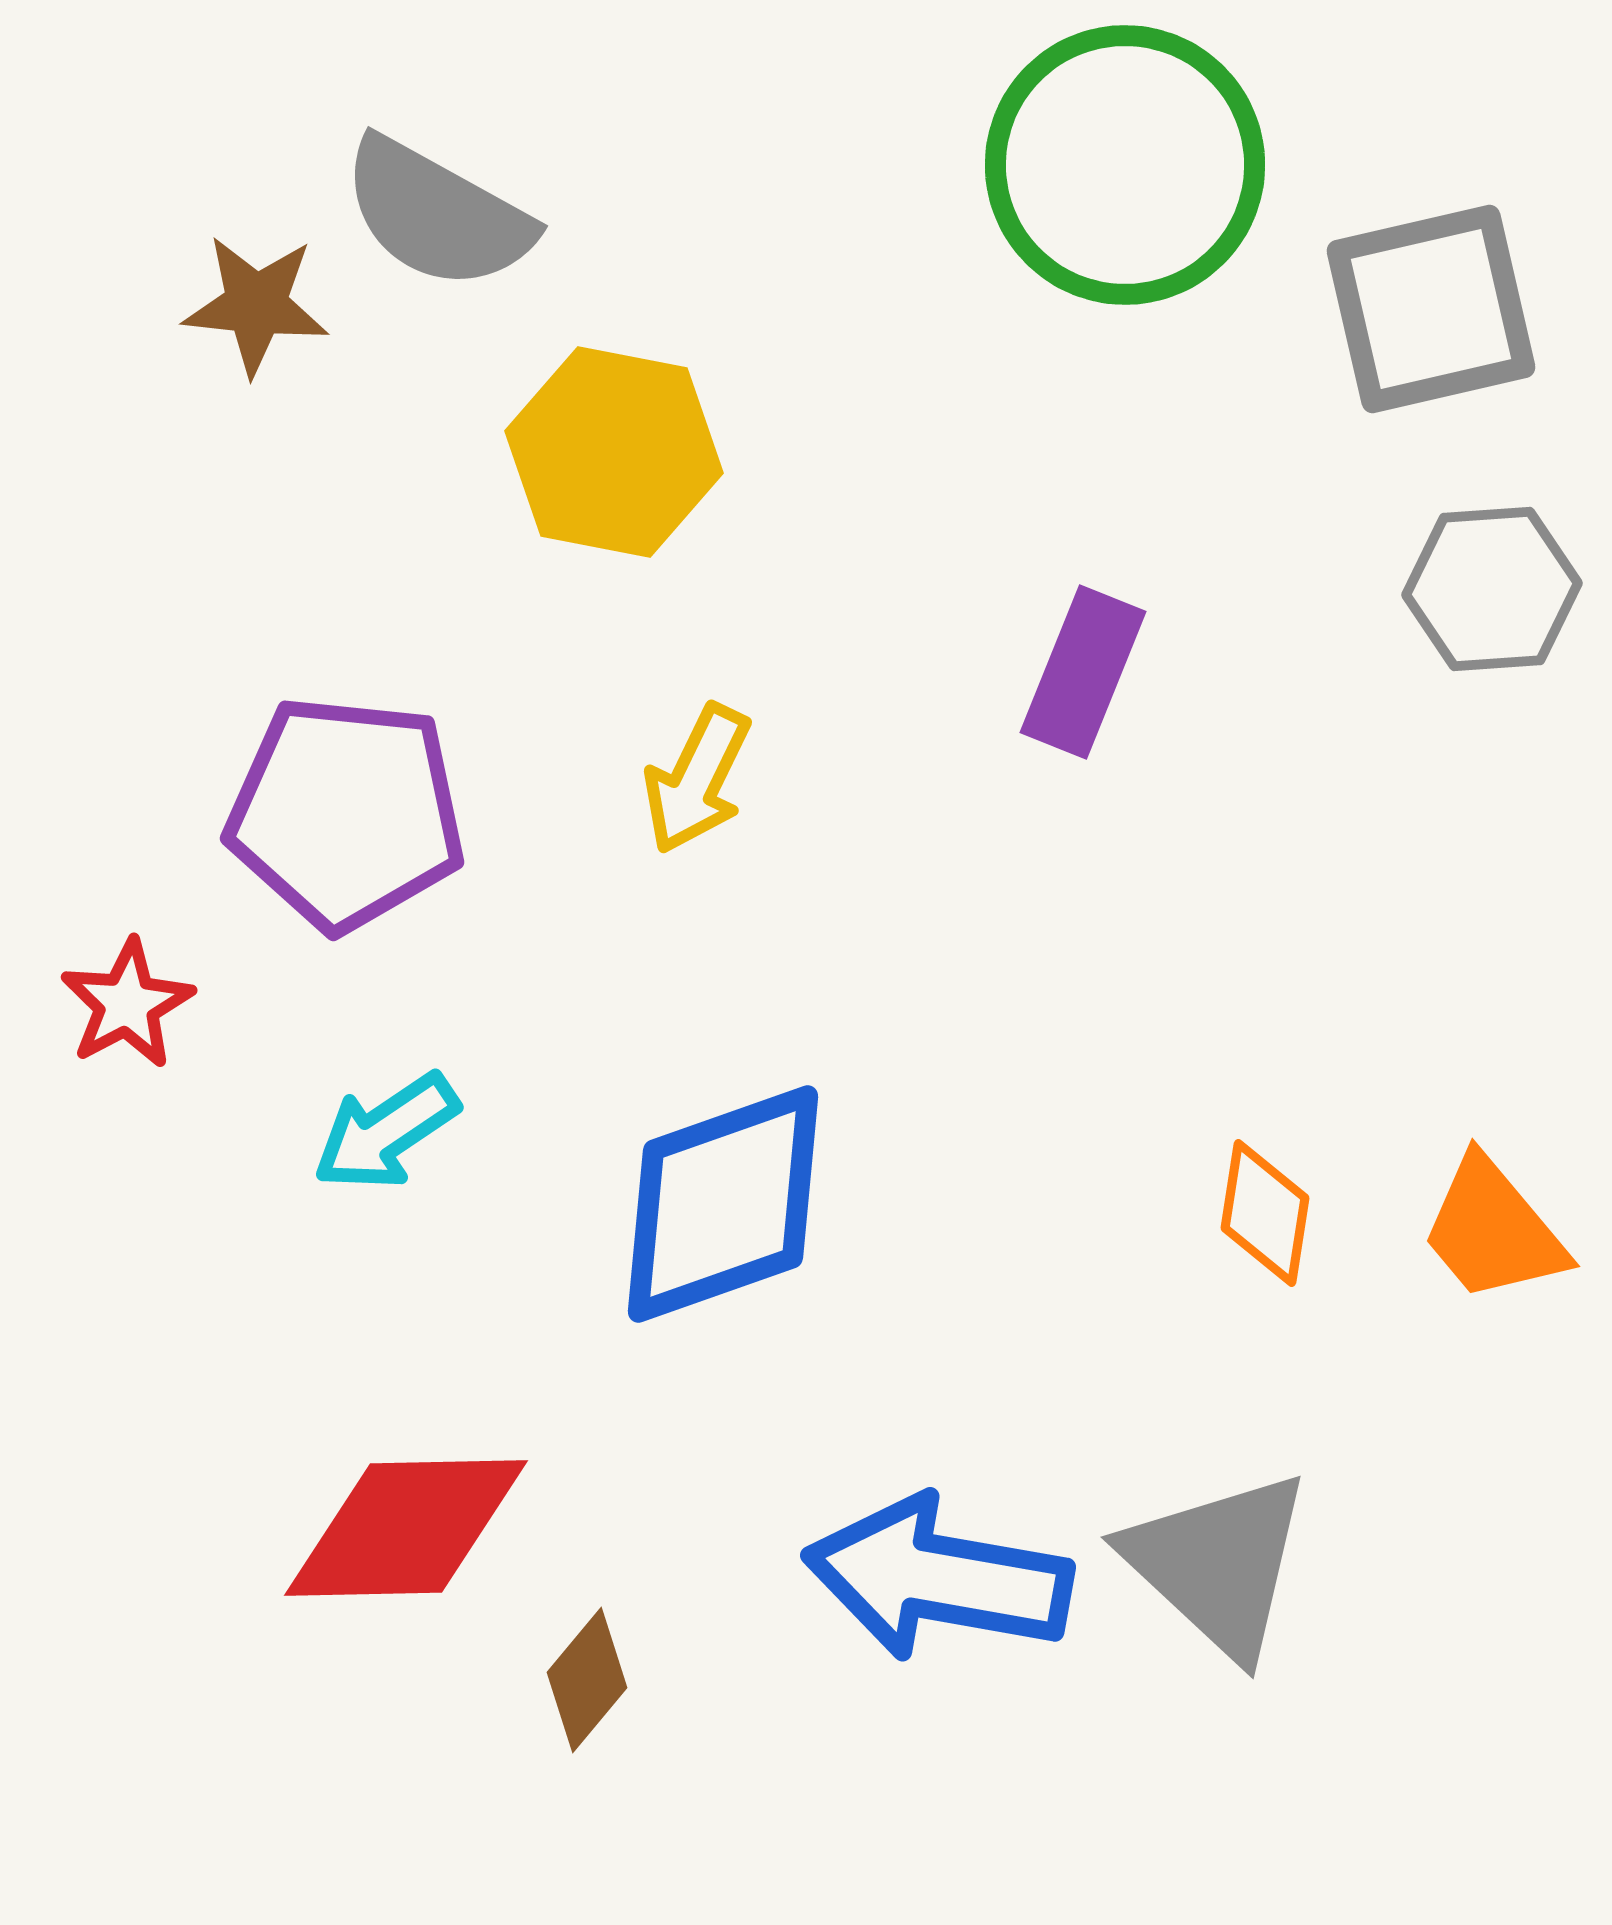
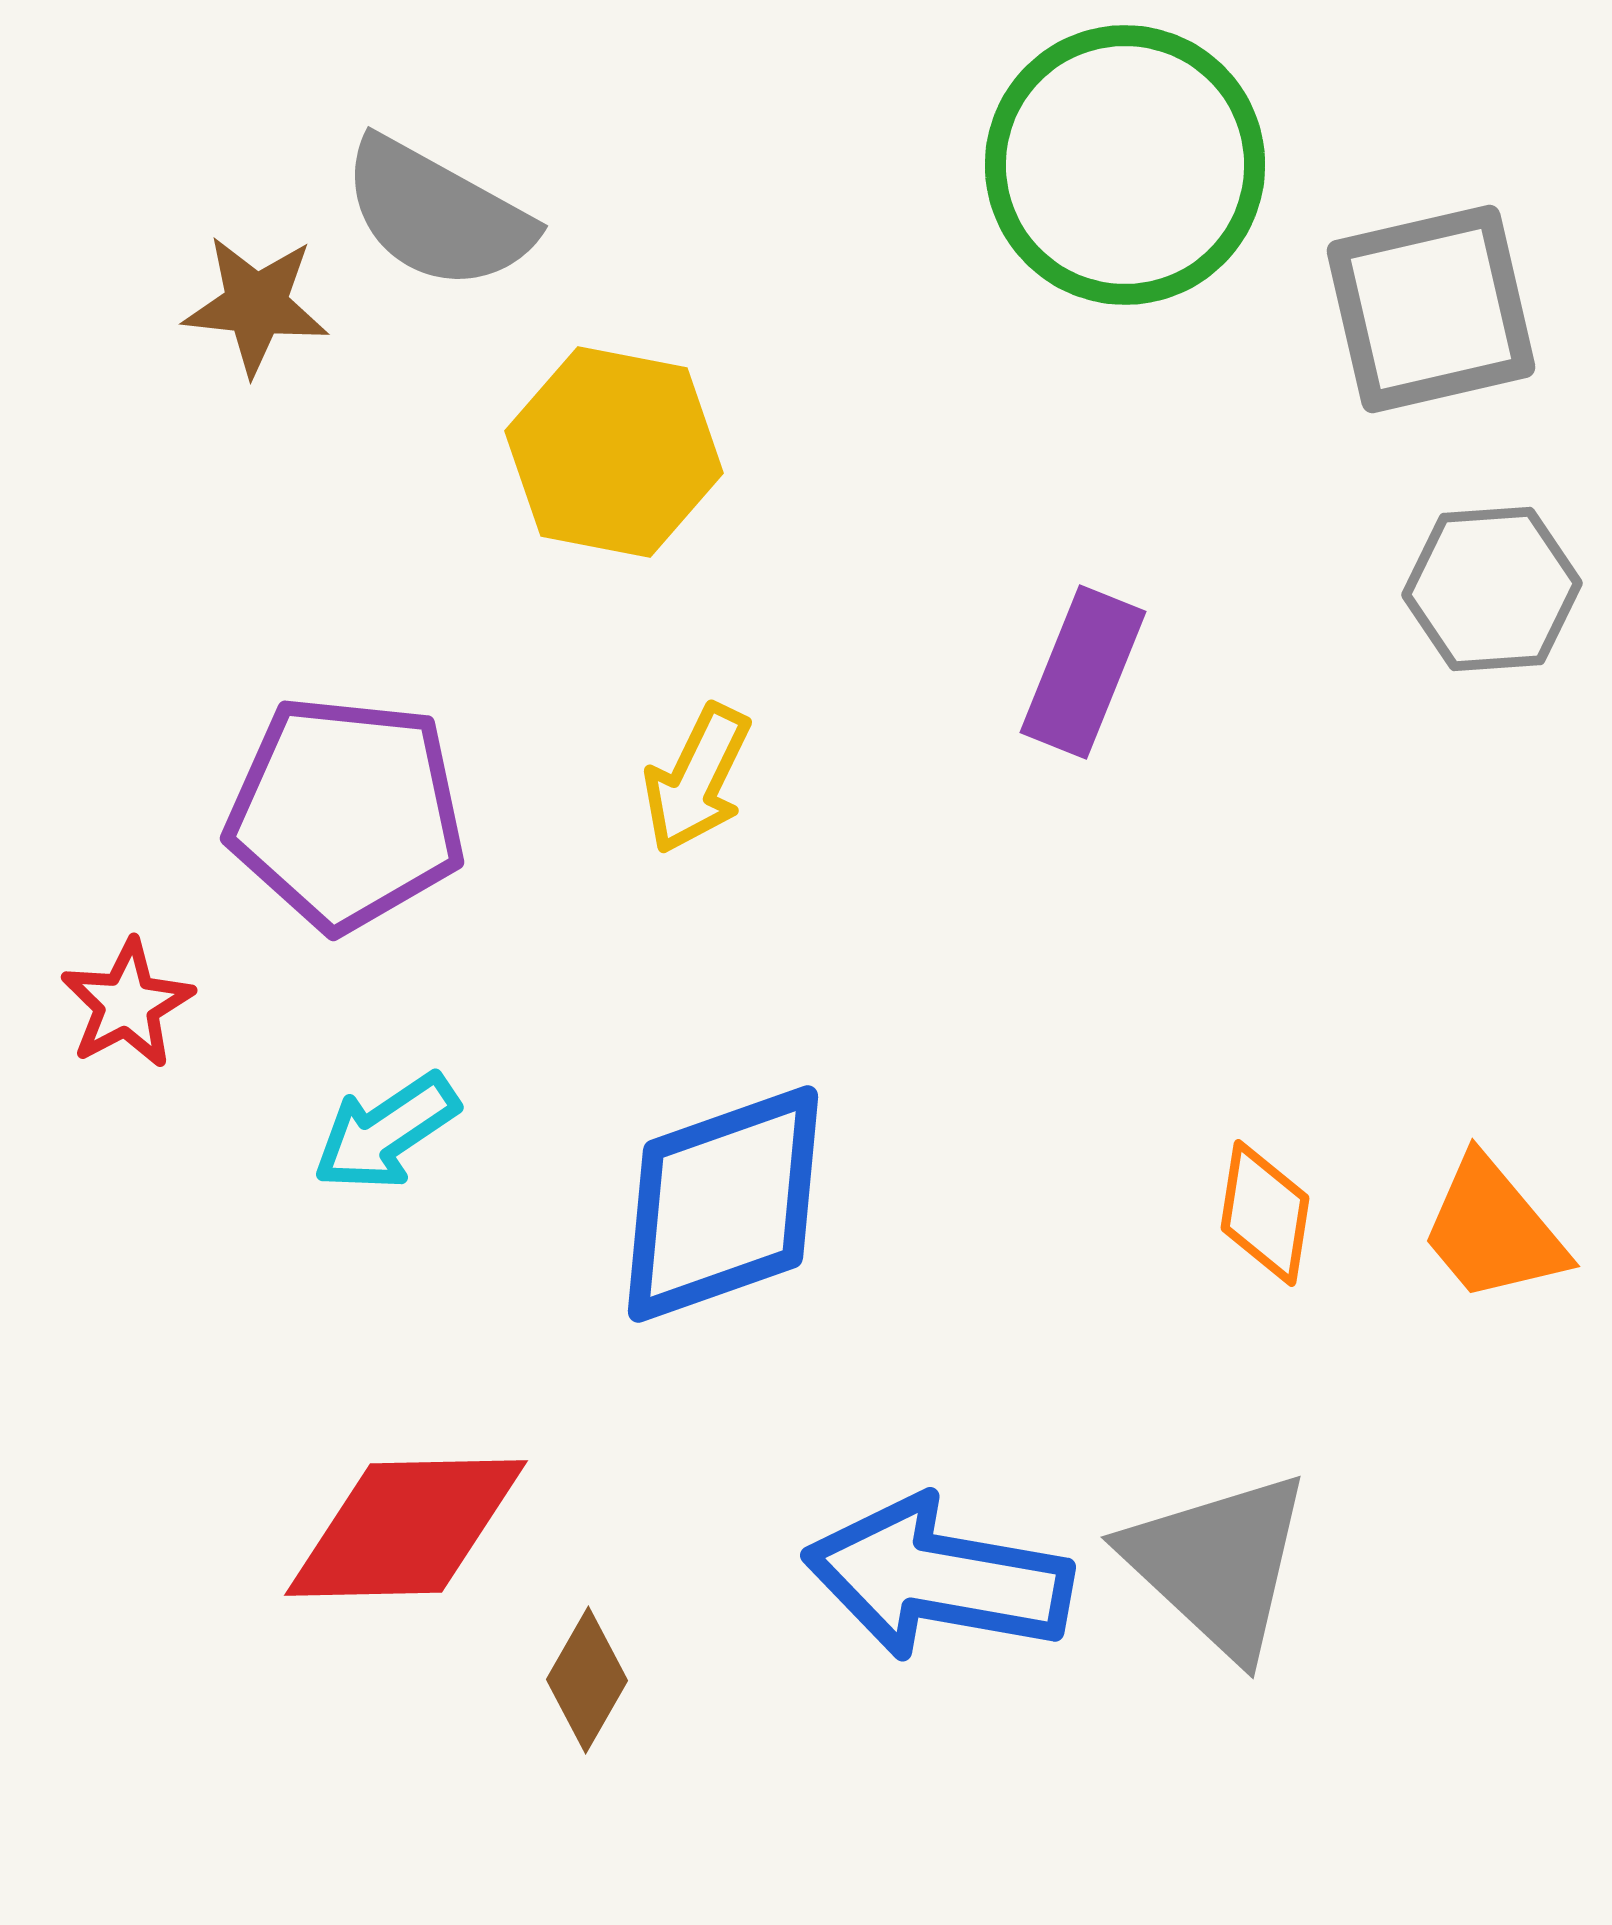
brown diamond: rotated 10 degrees counterclockwise
